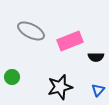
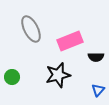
gray ellipse: moved 2 px up; rotated 36 degrees clockwise
black star: moved 2 px left, 12 px up
